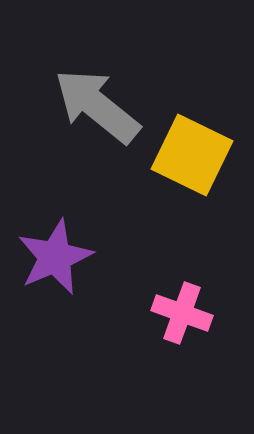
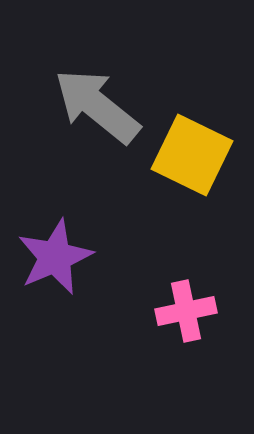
pink cross: moved 4 px right, 2 px up; rotated 32 degrees counterclockwise
